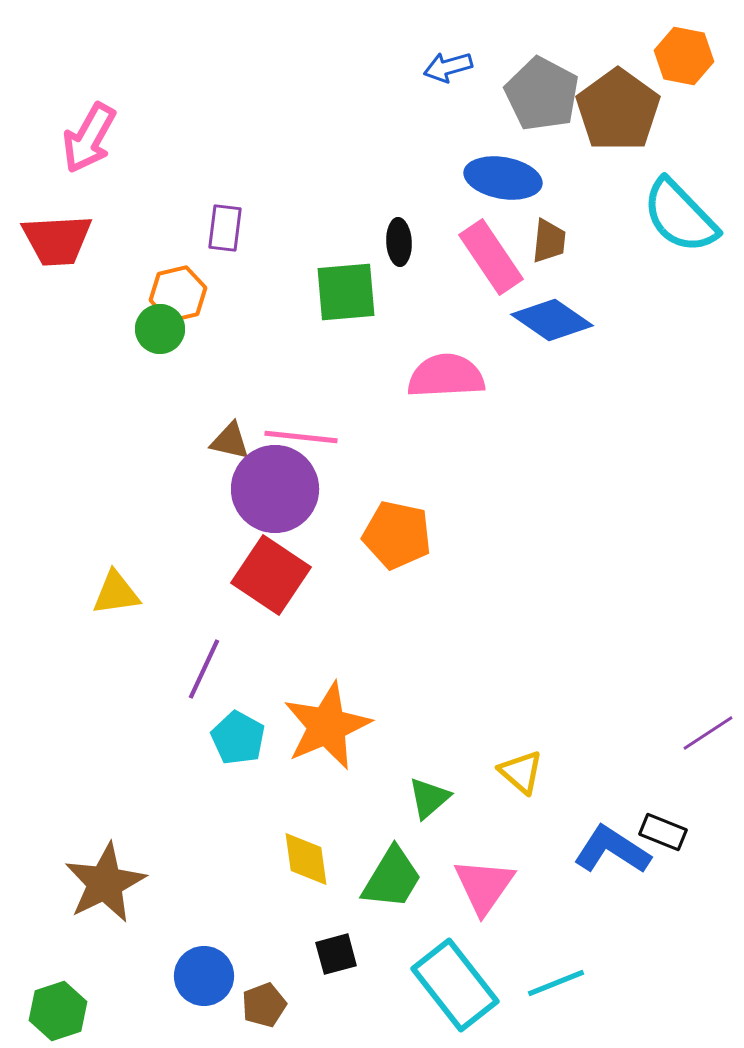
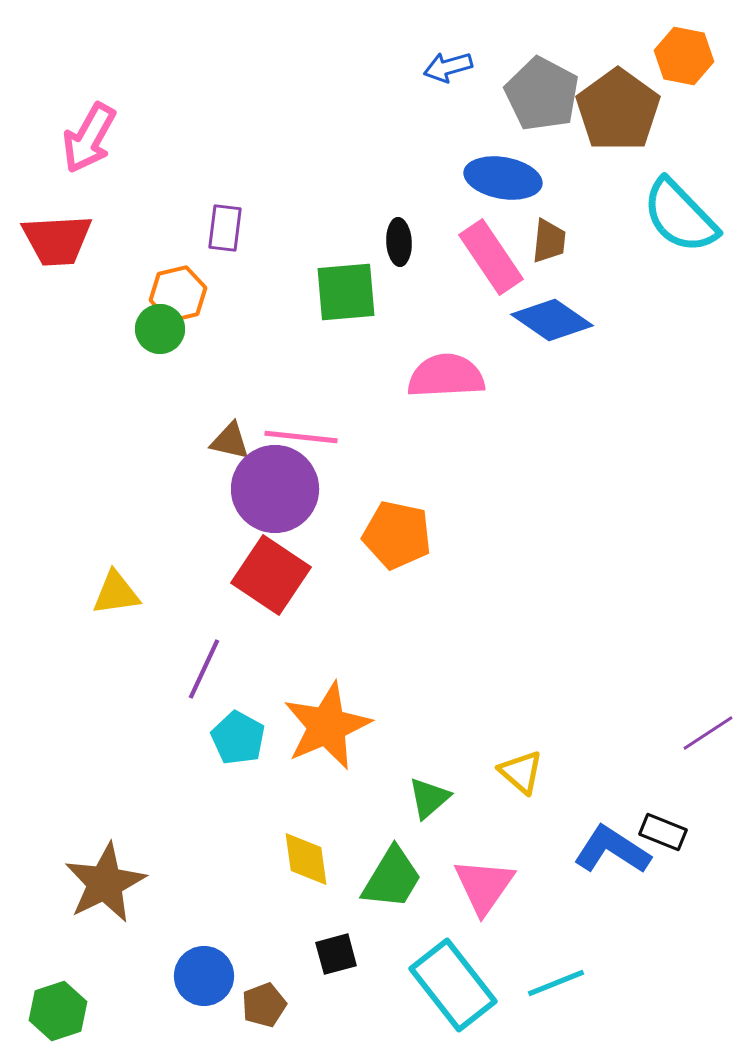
cyan rectangle at (455, 985): moved 2 px left
